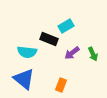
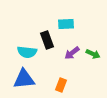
cyan rectangle: moved 2 px up; rotated 28 degrees clockwise
black rectangle: moved 2 px left, 1 px down; rotated 48 degrees clockwise
green arrow: rotated 40 degrees counterclockwise
blue triangle: rotated 45 degrees counterclockwise
